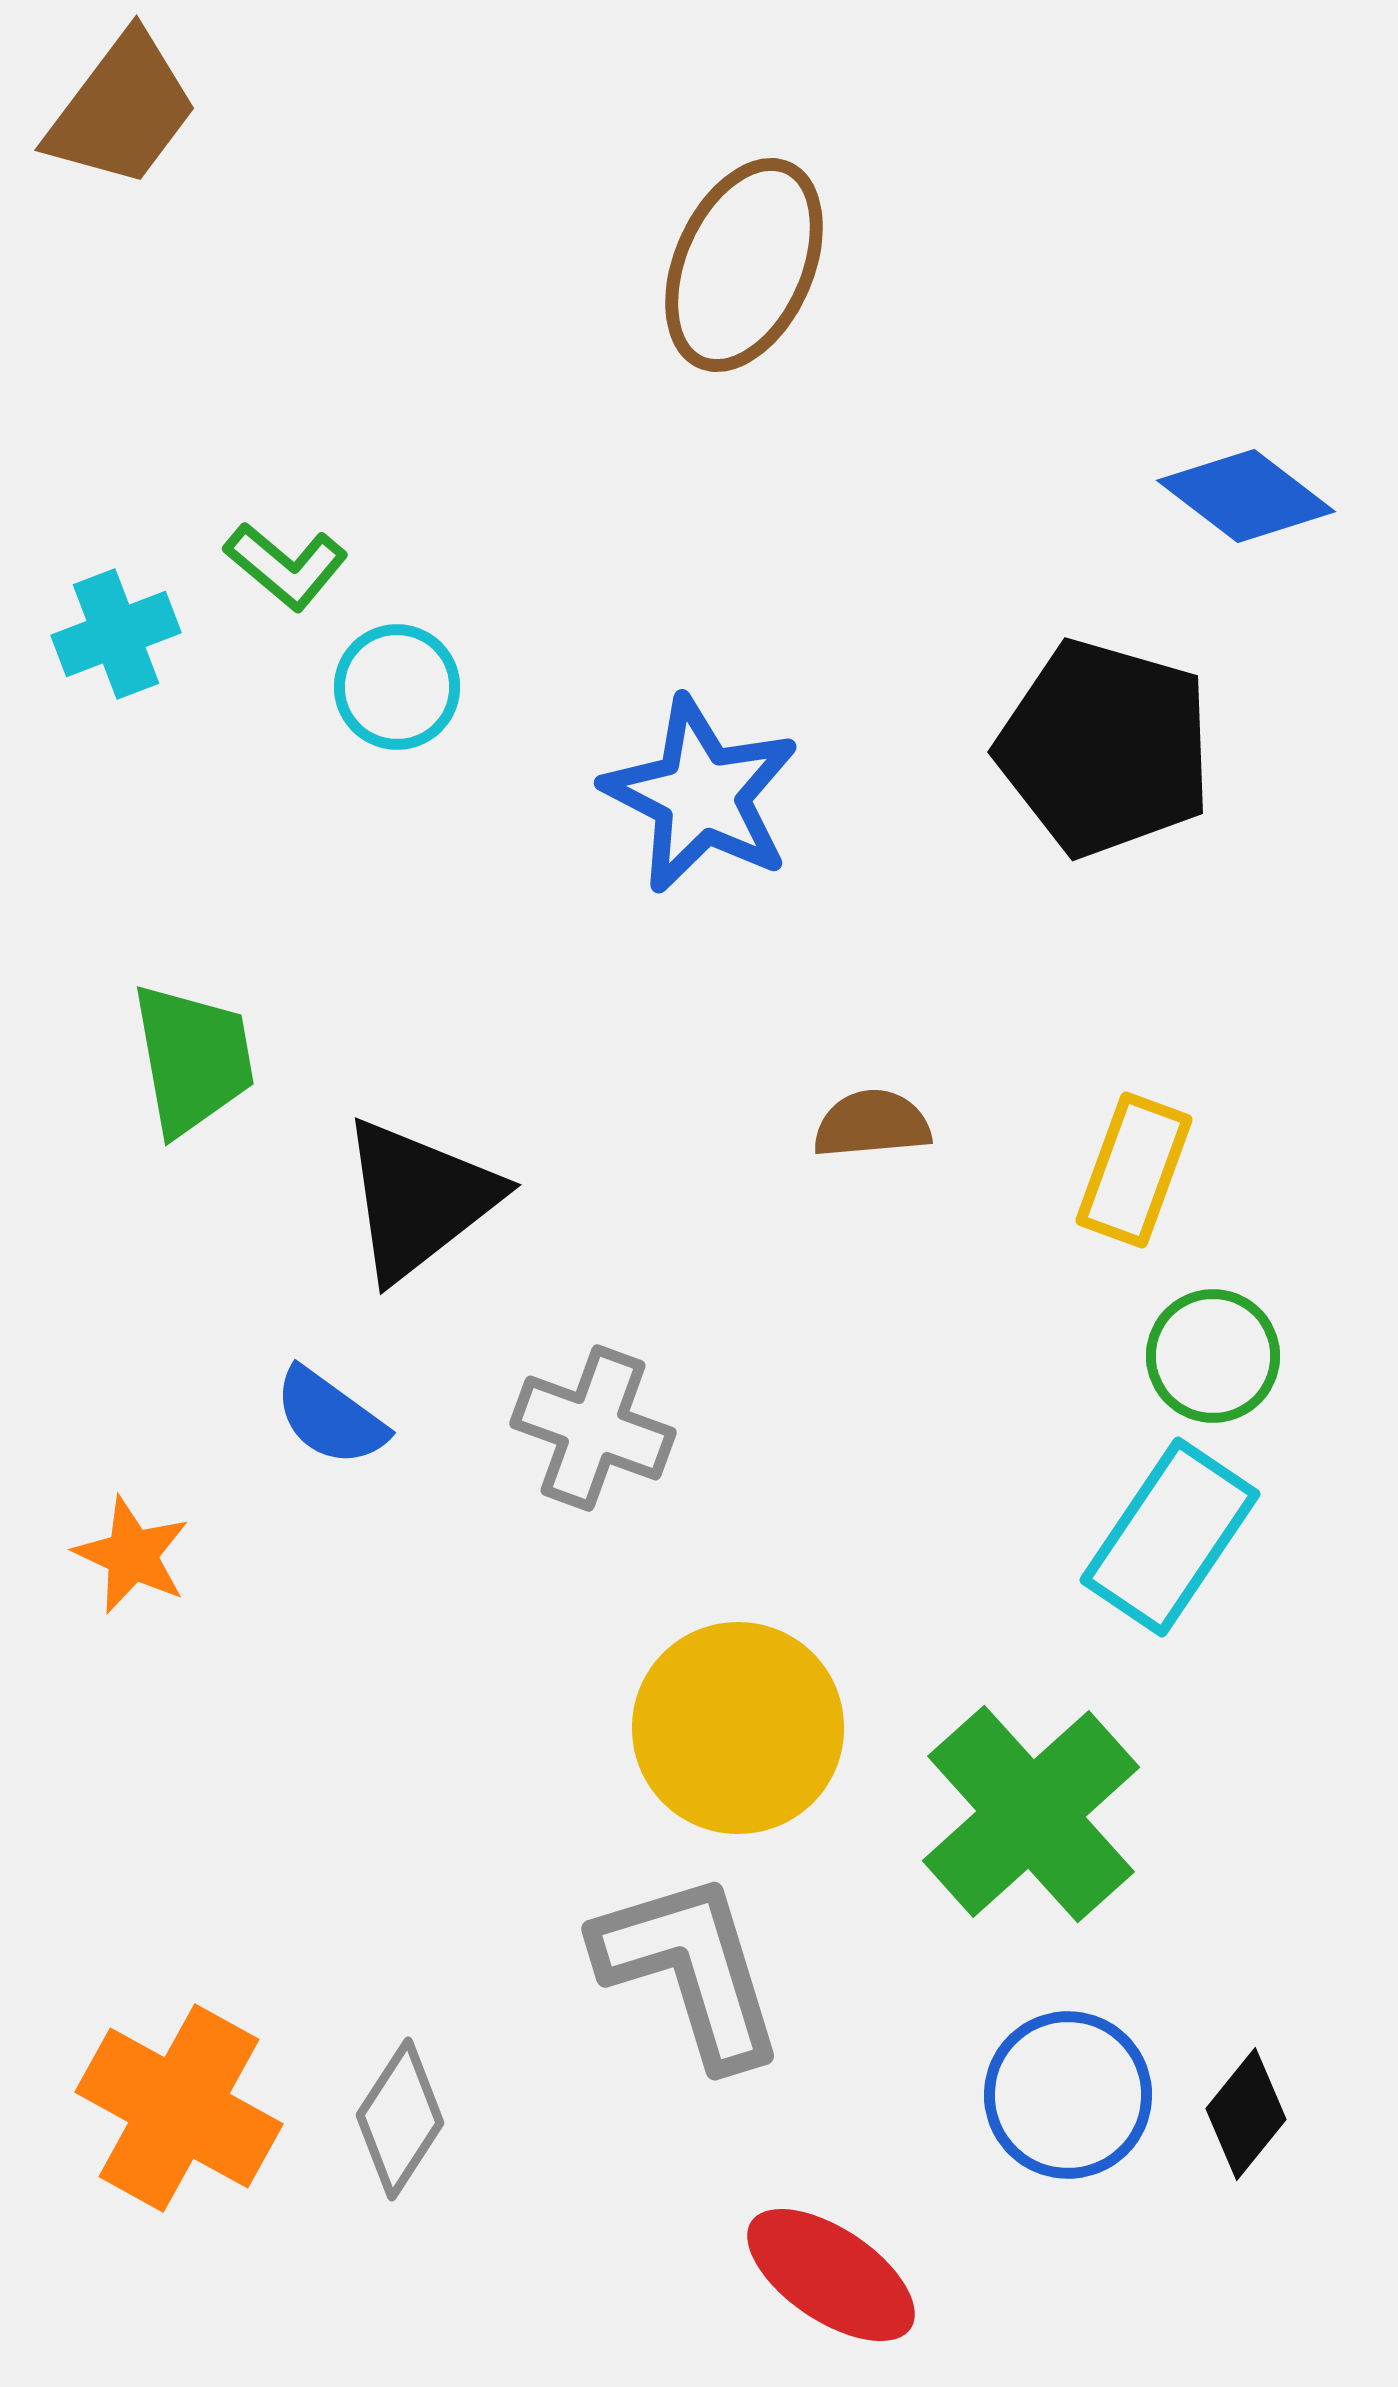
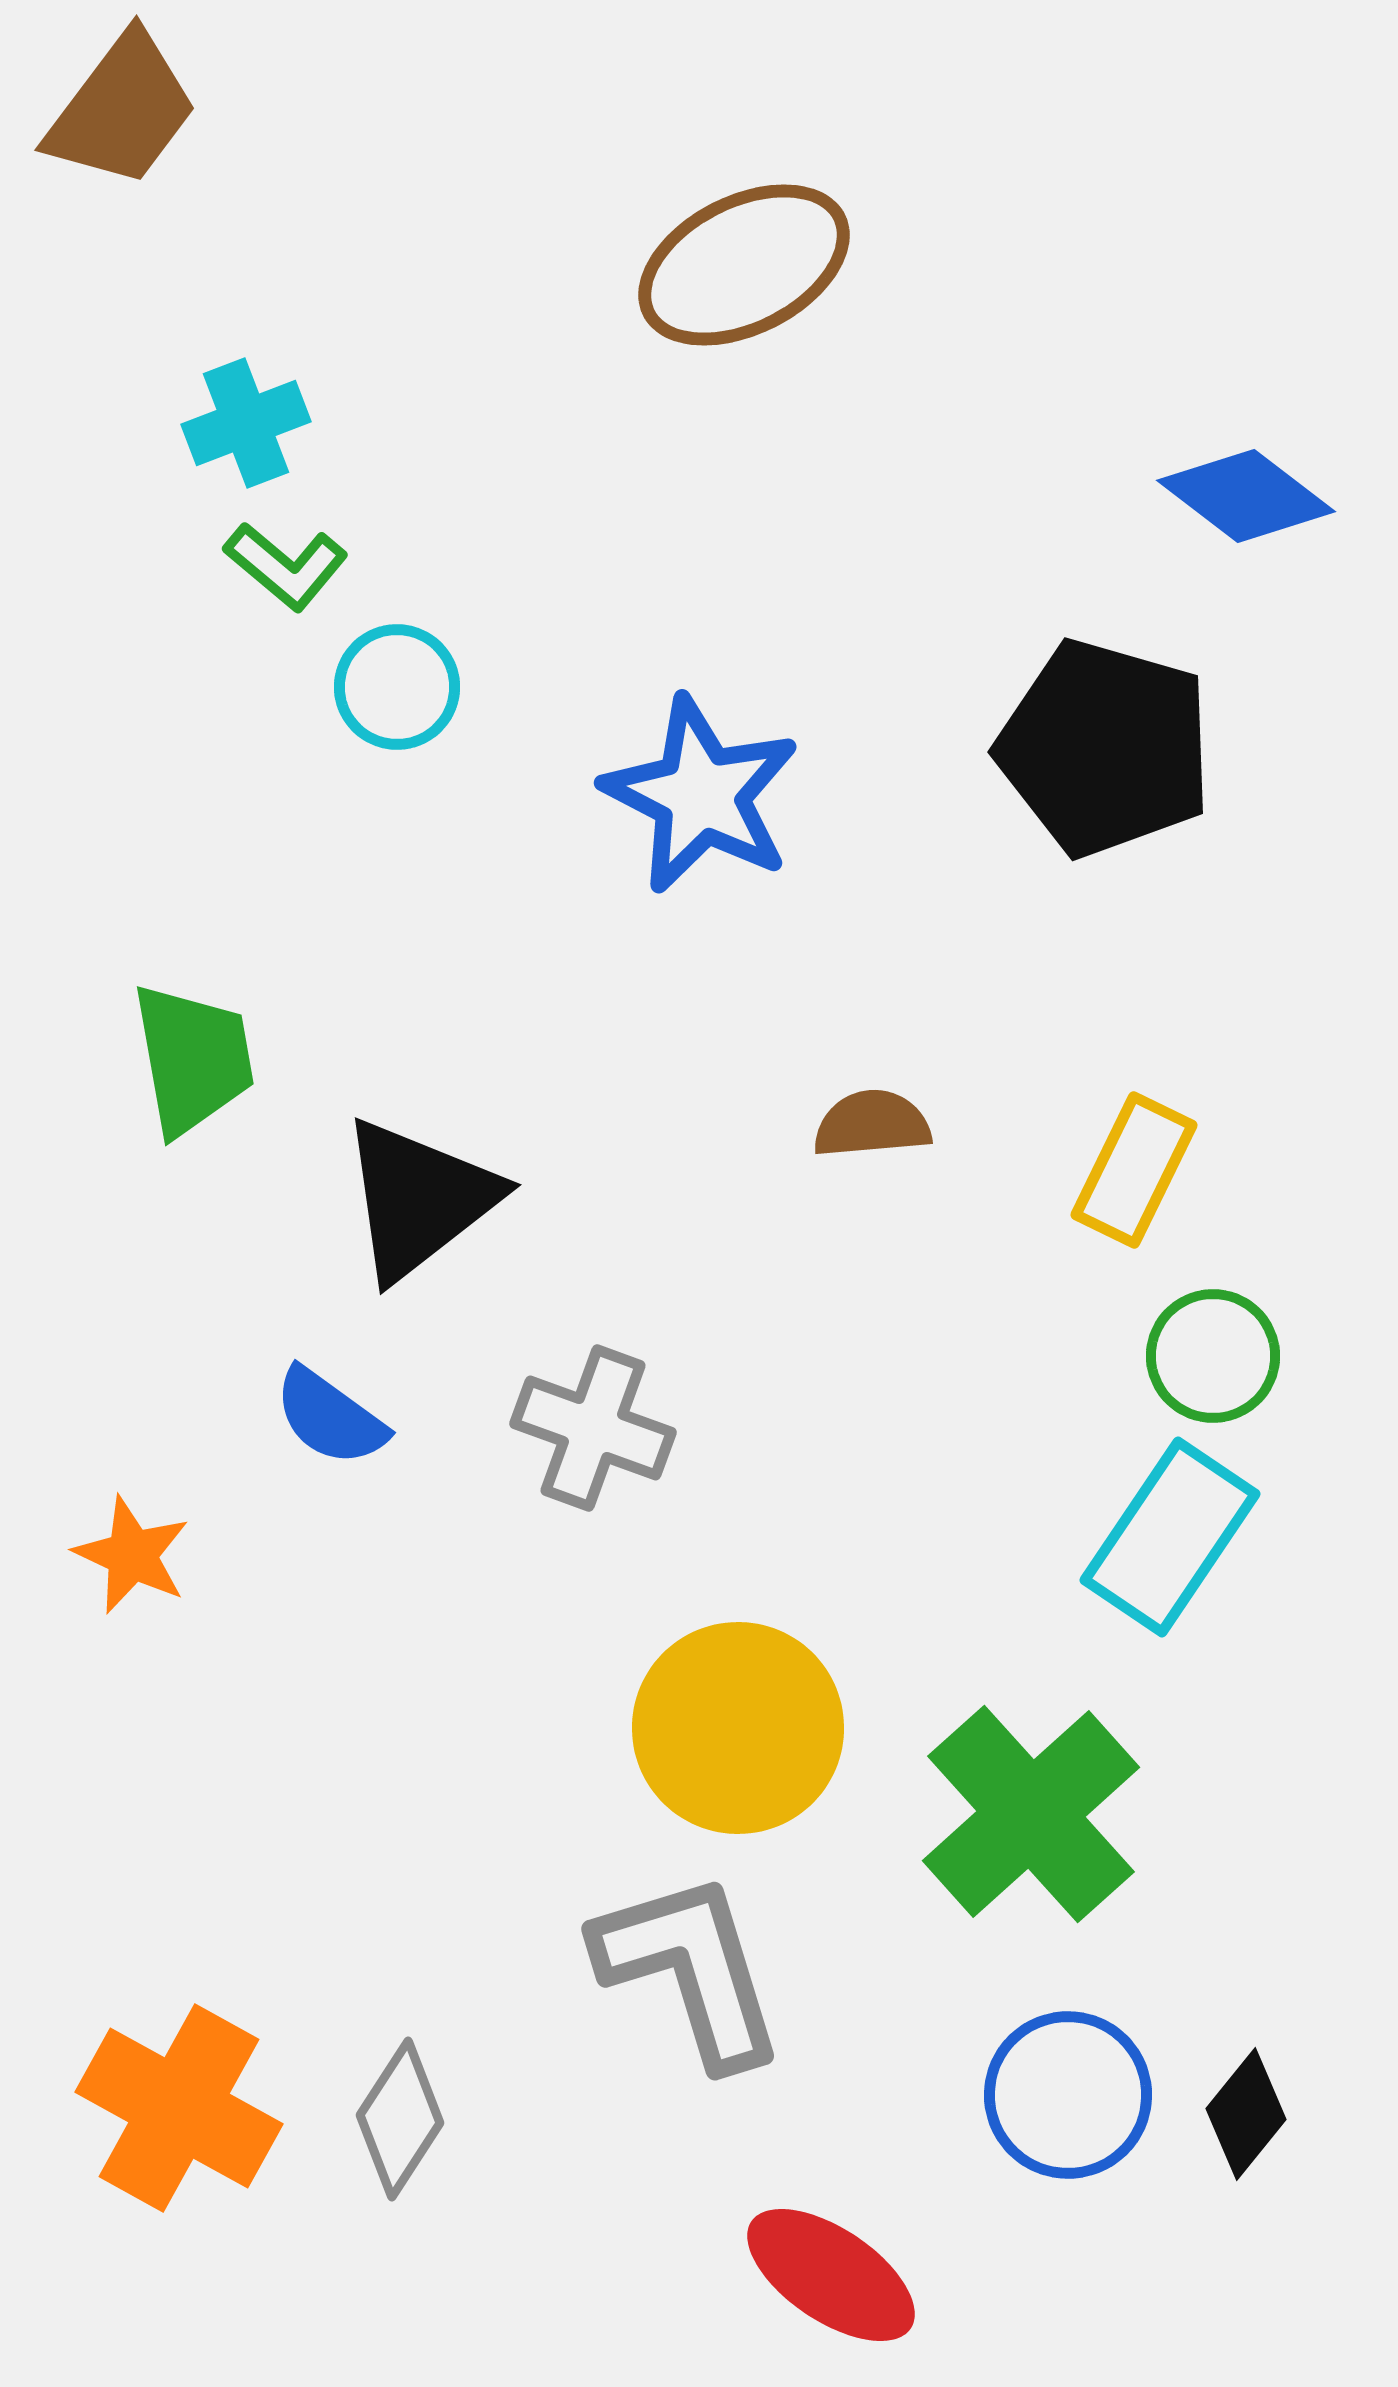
brown ellipse: rotated 39 degrees clockwise
cyan cross: moved 130 px right, 211 px up
yellow rectangle: rotated 6 degrees clockwise
